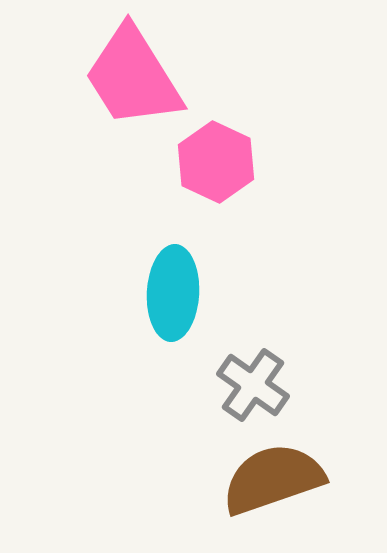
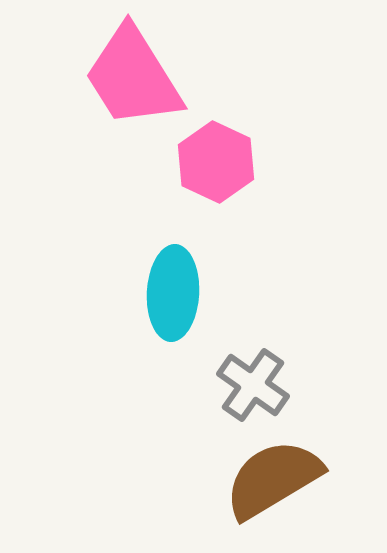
brown semicircle: rotated 12 degrees counterclockwise
